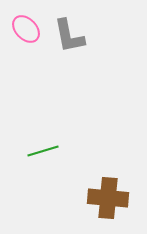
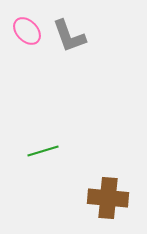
pink ellipse: moved 1 px right, 2 px down
gray L-shape: rotated 9 degrees counterclockwise
